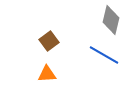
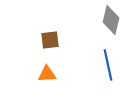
brown square: moved 1 px right, 1 px up; rotated 30 degrees clockwise
blue line: moved 4 px right, 10 px down; rotated 48 degrees clockwise
